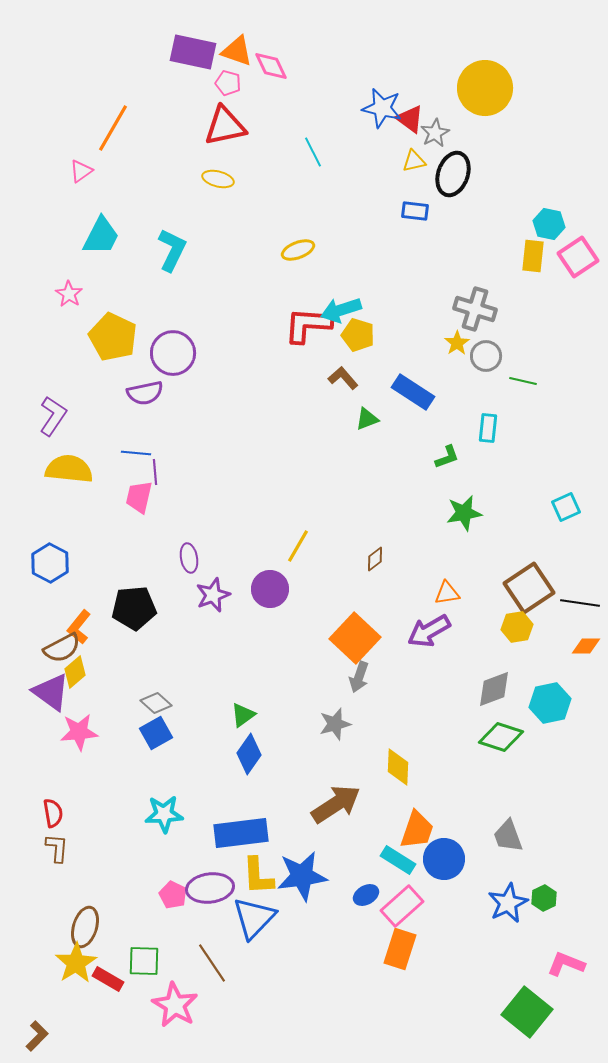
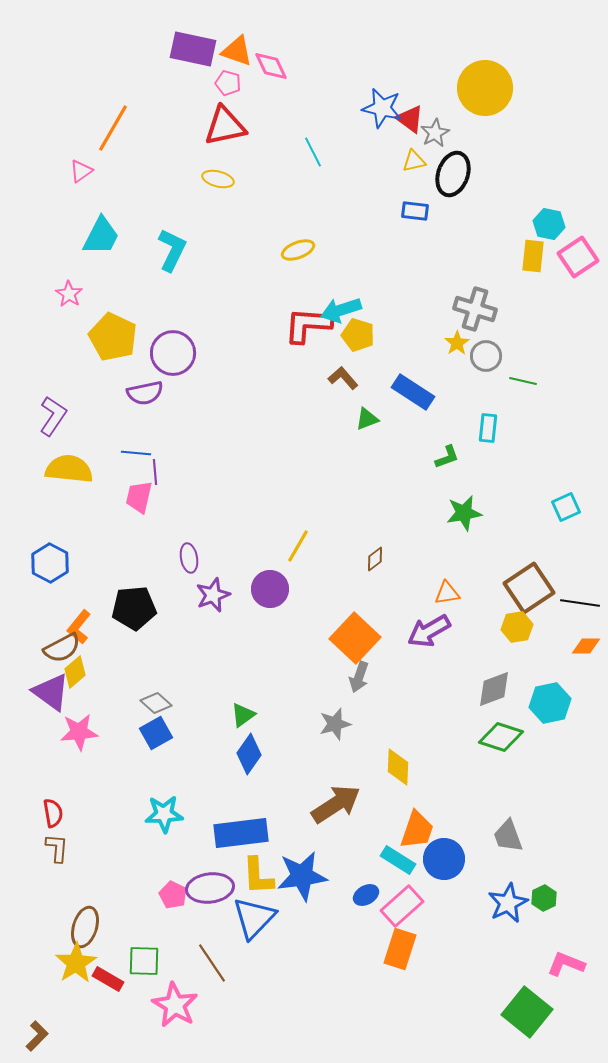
purple rectangle at (193, 52): moved 3 px up
